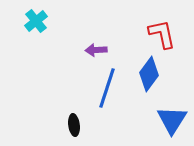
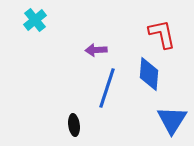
cyan cross: moved 1 px left, 1 px up
blue diamond: rotated 32 degrees counterclockwise
